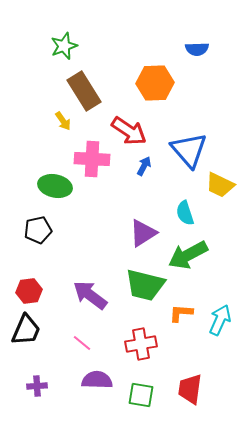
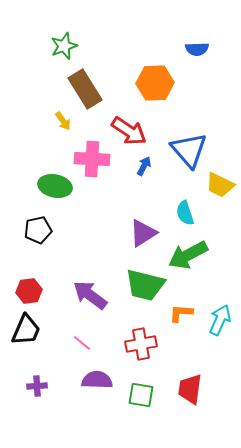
brown rectangle: moved 1 px right, 2 px up
